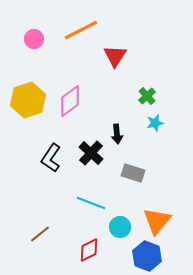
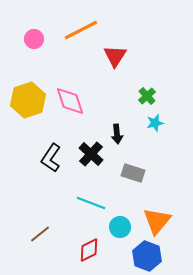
pink diamond: rotated 72 degrees counterclockwise
black cross: moved 1 px down
